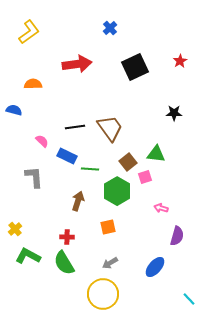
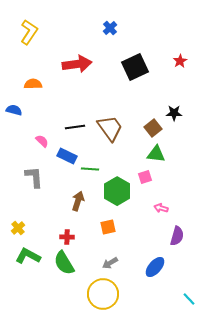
yellow L-shape: rotated 20 degrees counterclockwise
brown square: moved 25 px right, 34 px up
yellow cross: moved 3 px right, 1 px up
